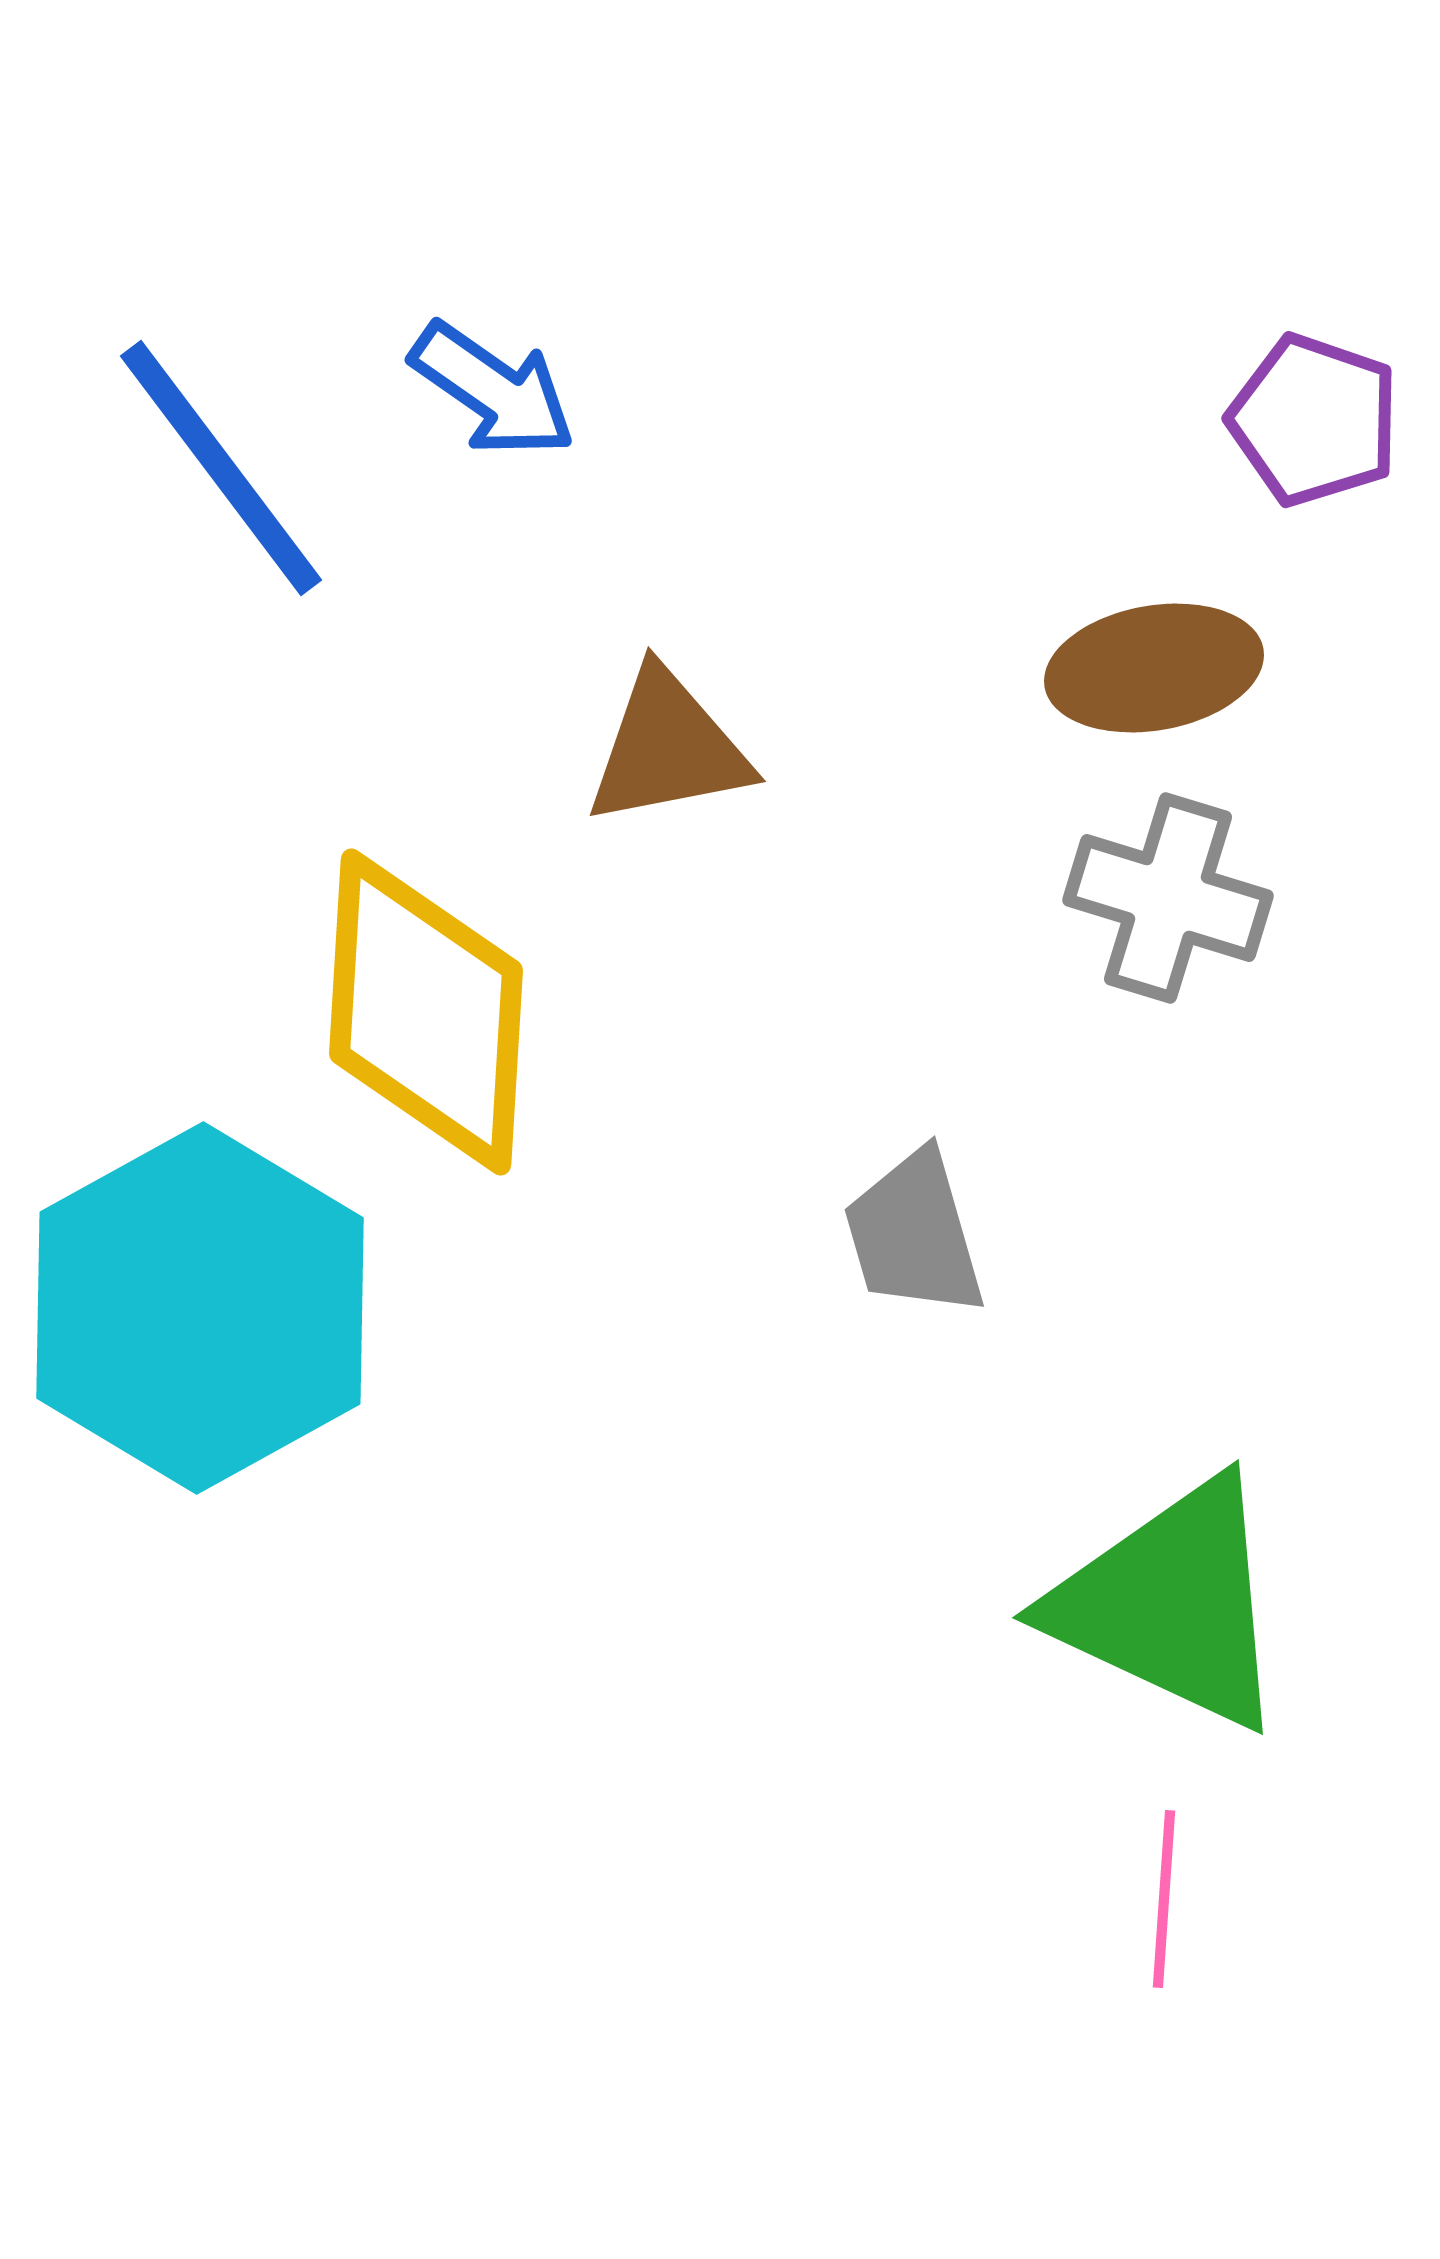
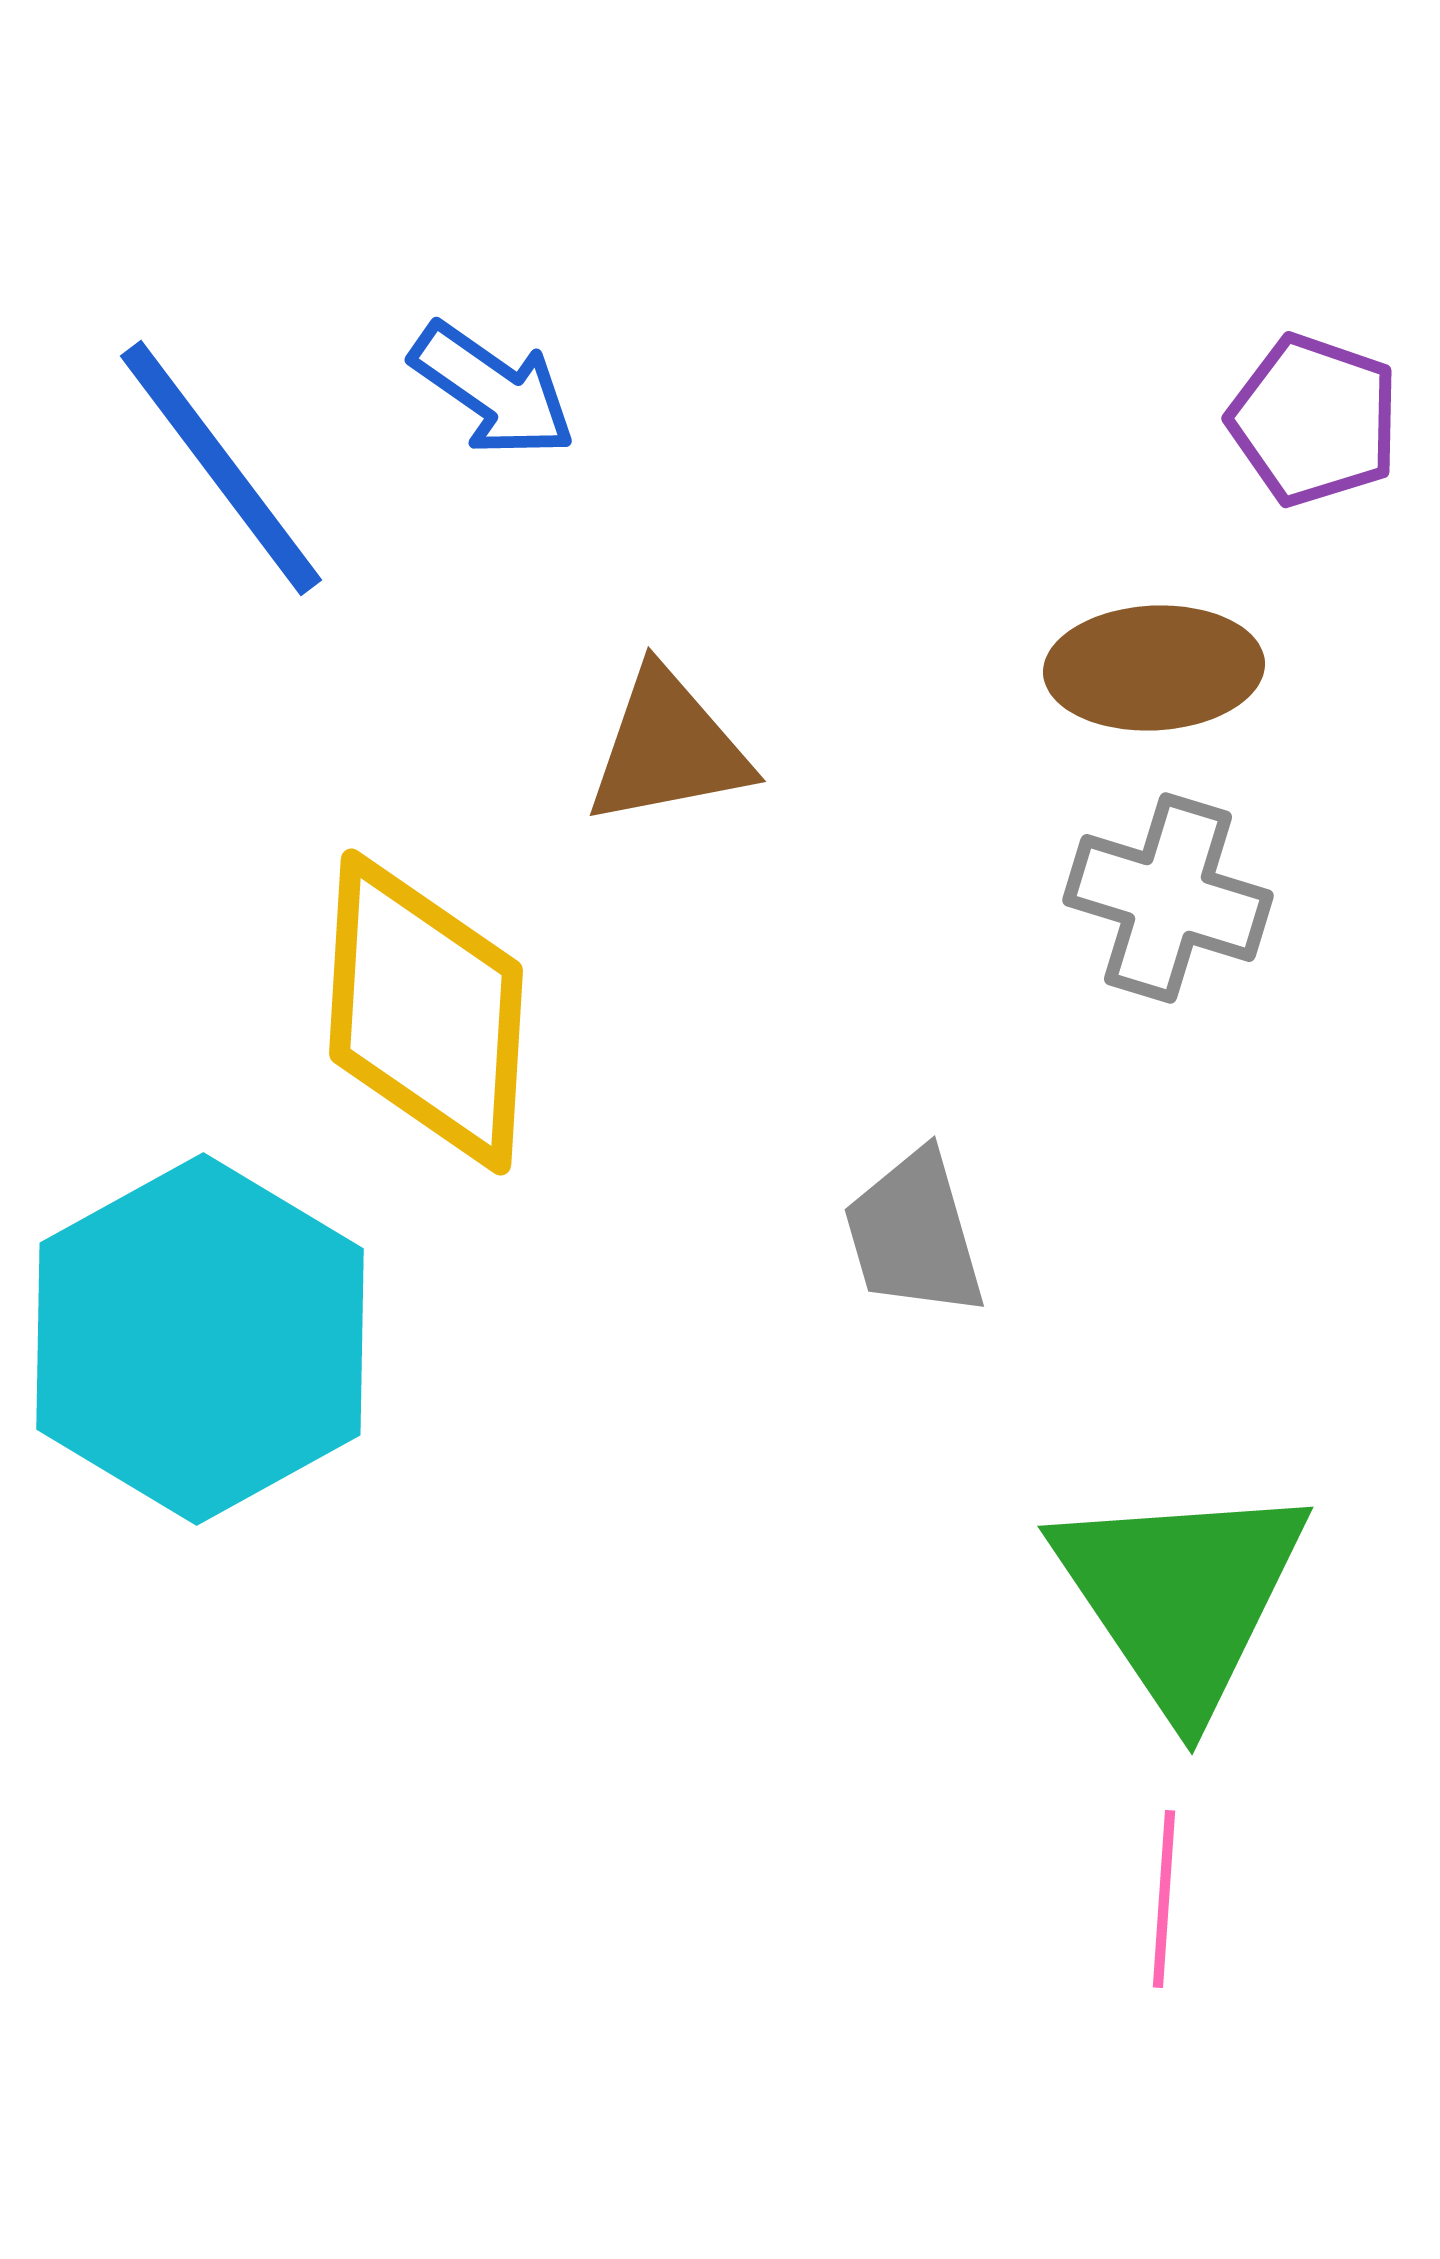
brown ellipse: rotated 7 degrees clockwise
cyan hexagon: moved 31 px down
green triangle: moved 10 px right, 8 px up; rotated 31 degrees clockwise
